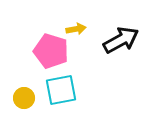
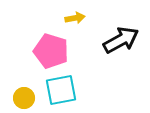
yellow arrow: moved 1 px left, 11 px up
